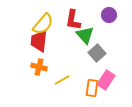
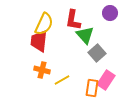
purple circle: moved 1 px right, 2 px up
yellow semicircle: moved 1 px right; rotated 15 degrees counterclockwise
orange cross: moved 3 px right, 3 px down
